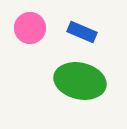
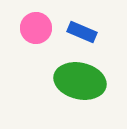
pink circle: moved 6 px right
